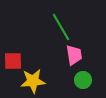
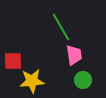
yellow star: moved 1 px left
